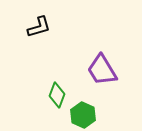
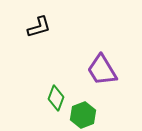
green diamond: moved 1 px left, 3 px down
green hexagon: rotated 15 degrees clockwise
